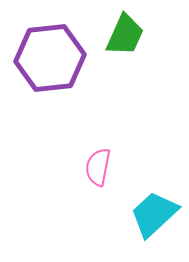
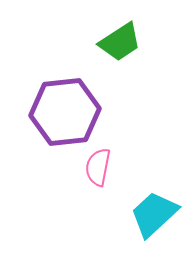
green trapezoid: moved 5 px left, 7 px down; rotated 33 degrees clockwise
purple hexagon: moved 15 px right, 54 px down
